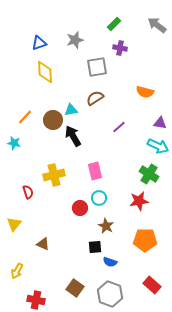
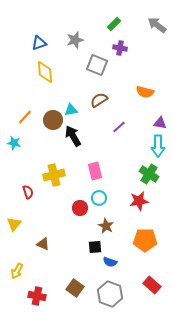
gray square: moved 2 px up; rotated 30 degrees clockwise
brown semicircle: moved 4 px right, 2 px down
cyan arrow: rotated 65 degrees clockwise
red cross: moved 1 px right, 4 px up
